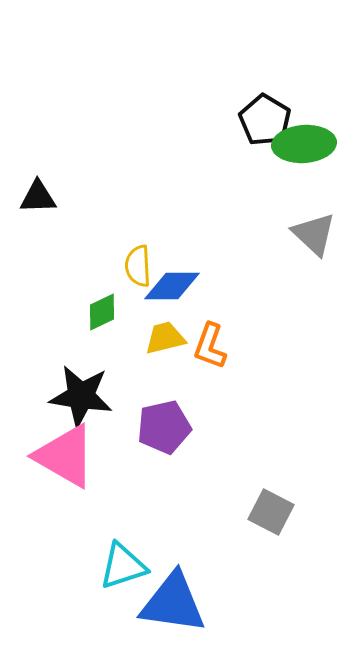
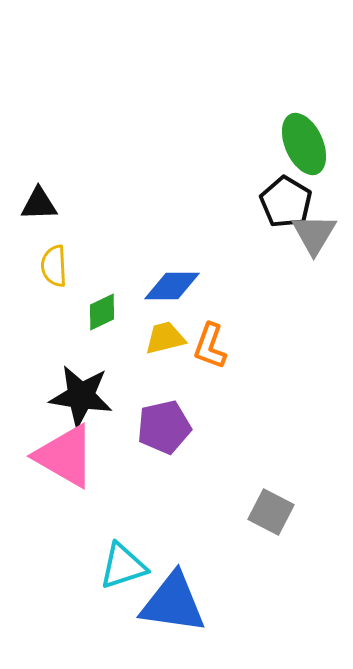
black pentagon: moved 21 px right, 82 px down
green ellipse: rotated 70 degrees clockwise
black triangle: moved 1 px right, 7 px down
gray triangle: rotated 18 degrees clockwise
yellow semicircle: moved 84 px left
